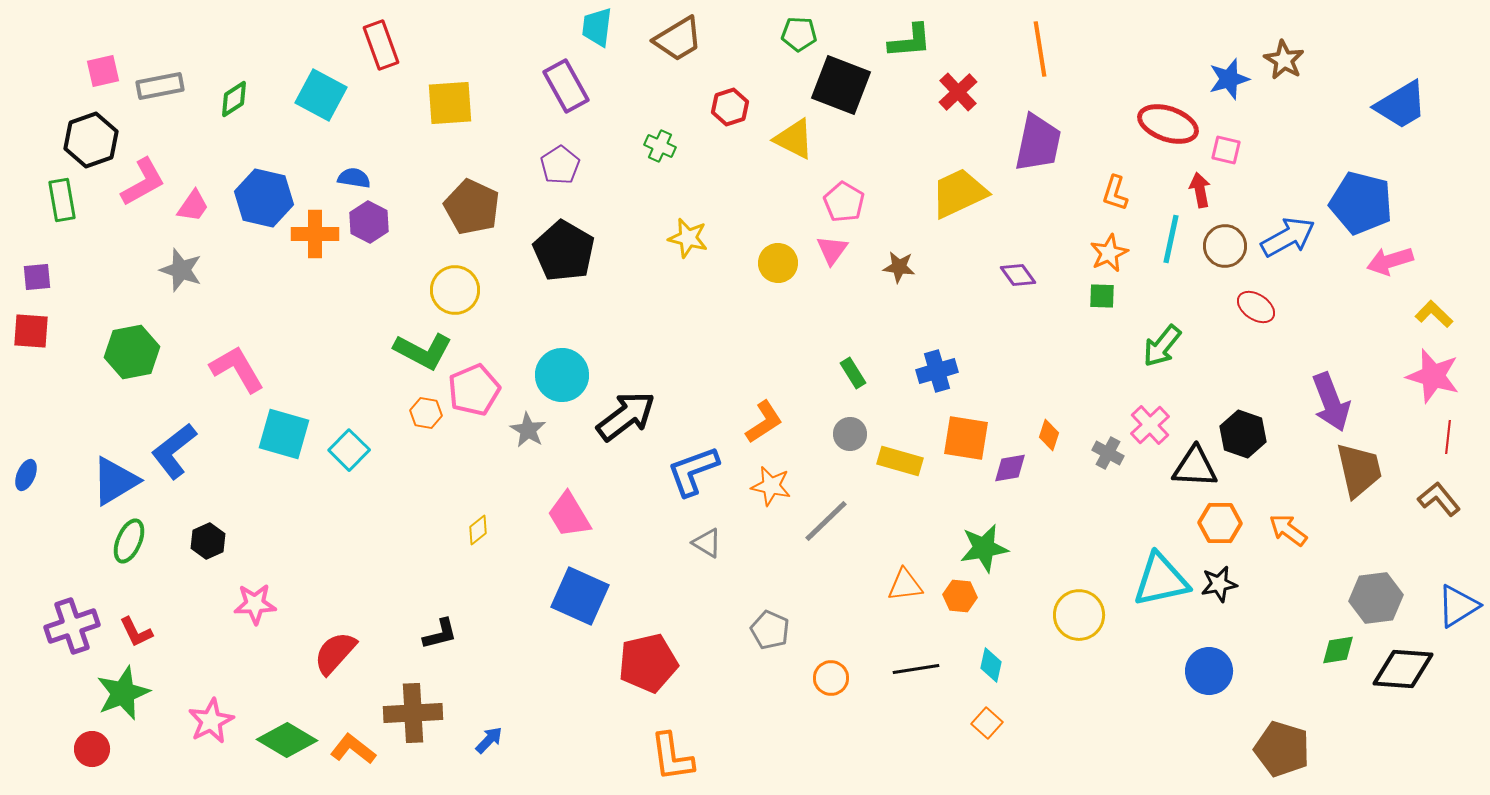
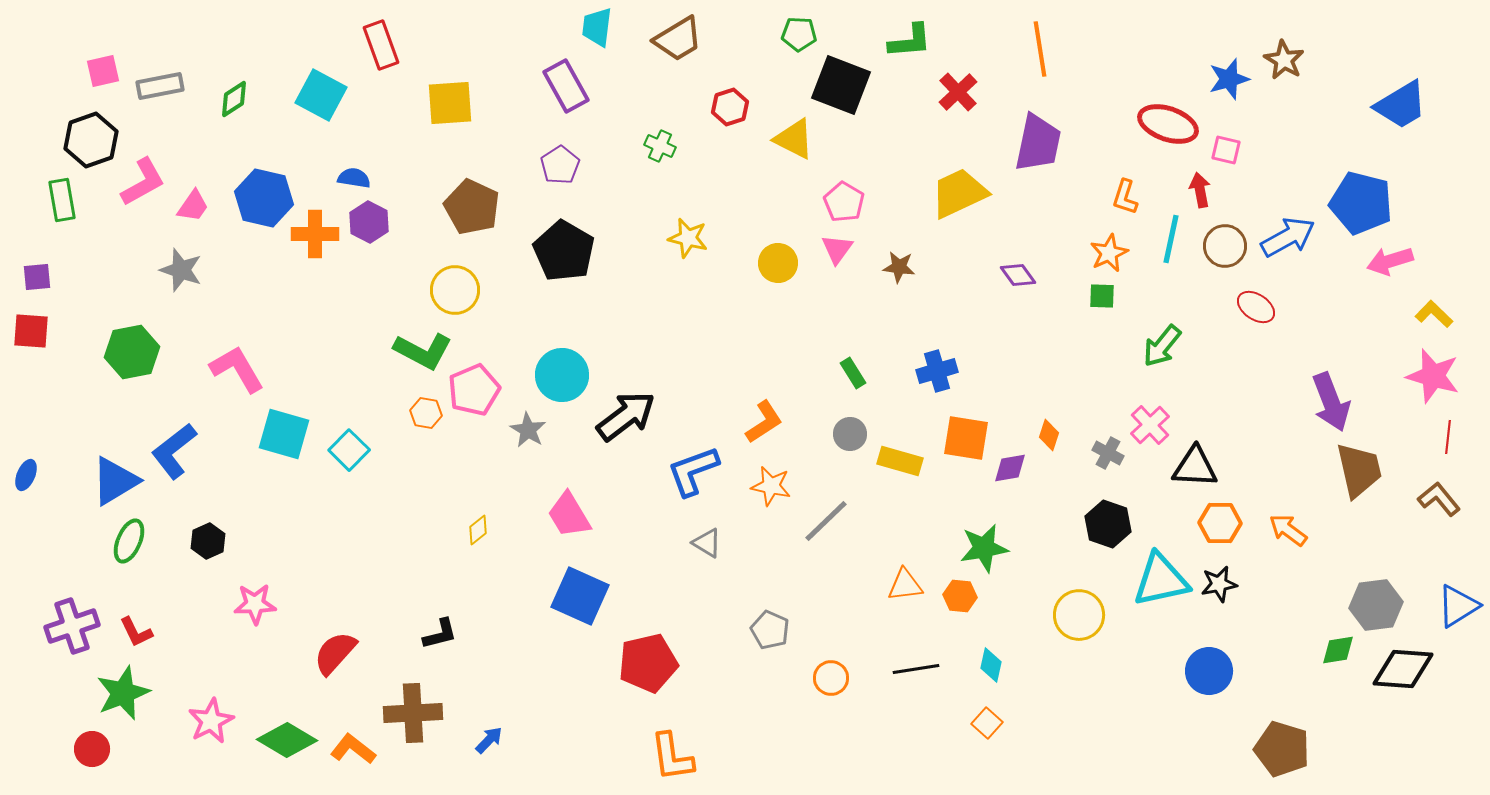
orange L-shape at (1115, 193): moved 10 px right, 4 px down
pink triangle at (832, 250): moved 5 px right, 1 px up
black hexagon at (1243, 434): moved 135 px left, 90 px down
gray hexagon at (1376, 598): moved 7 px down
